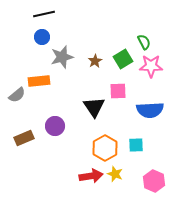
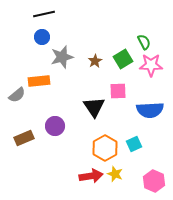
pink star: moved 1 px up
cyan square: moved 2 px left, 1 px up; rotated 21 degrees counterclockwise
